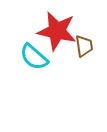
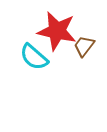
brown trapezoid: rotated 135 degrees counterclockwise
